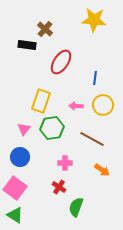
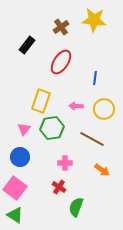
brown cross: moved 16 px right, 2 px up; rotated 14 degrees clockwise
black rectangle: rotated 60 degrees counterclockwise
yellow circle: moved 1 px right, 4 px down
